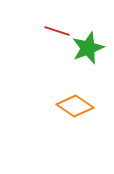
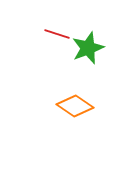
red line: moved 3 px down
